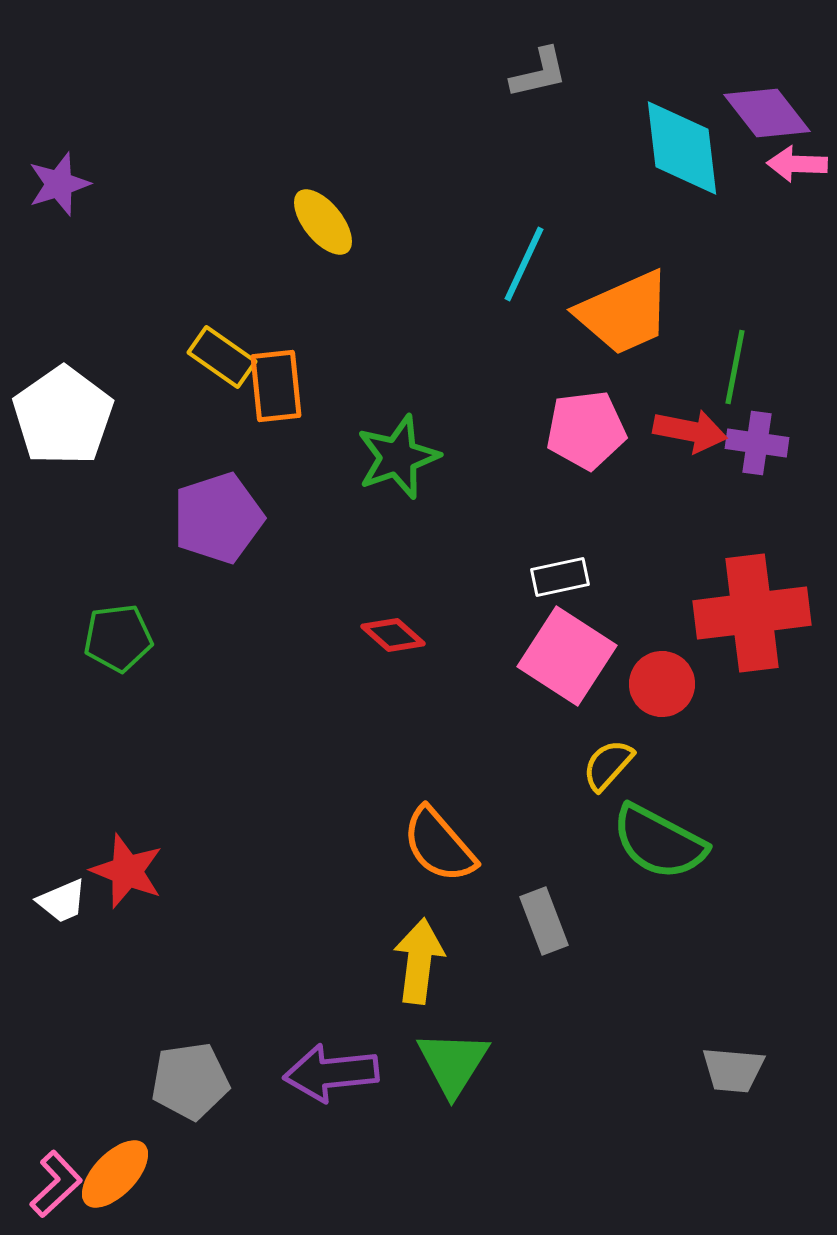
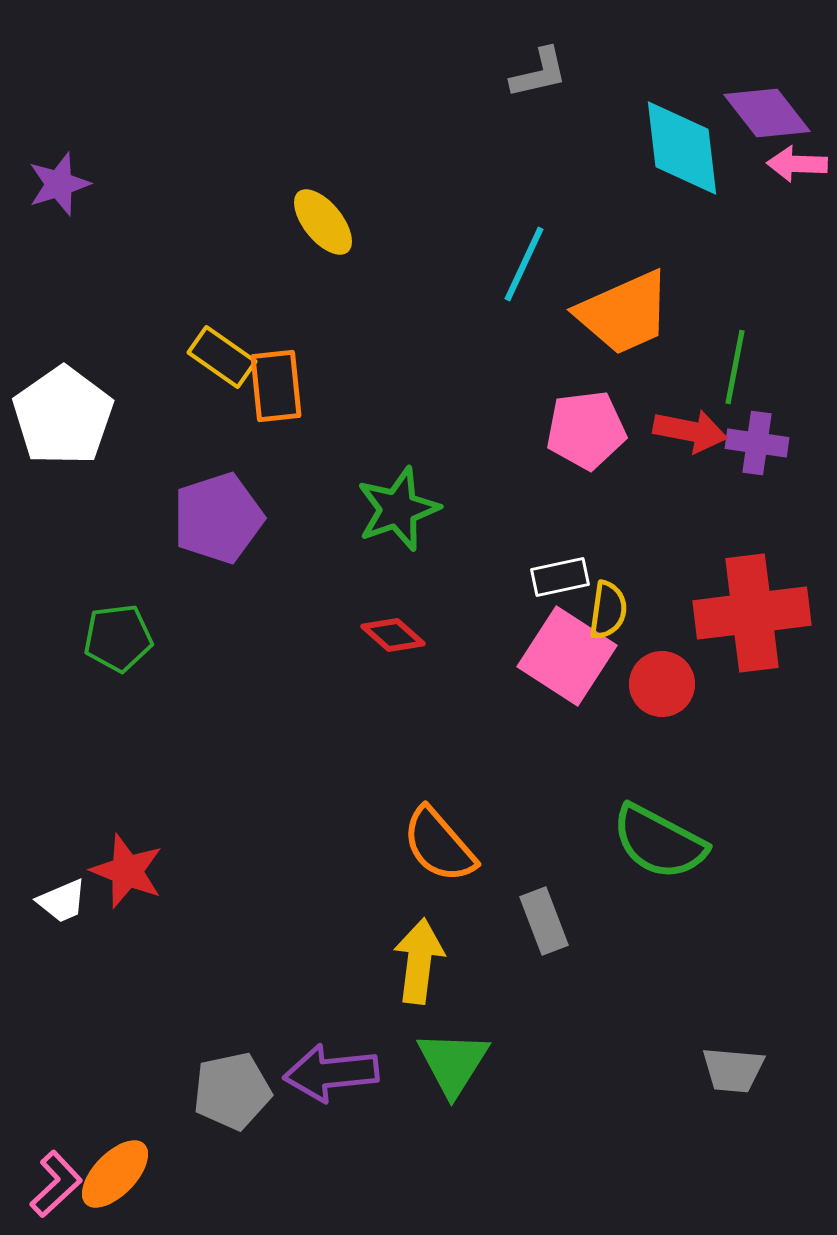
green star: moved 52 px down
yellow semicircle: moved 155 px up; rotated 146 degrees clockwise
gray pentagon: moved 42 px right, 10 px down; rotated 4 degrees counterclockwise
